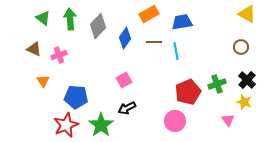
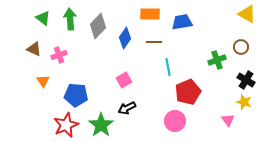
orange rectangle: moved 1 px right; rotated 30 degrees clockwise
cyan line: moved 8 px left, 16 px down
black cross: moved 1 px left; rotated 12 degrees counterclockwise
green cross: moved 24 px up
blue pentagon: moved 2 px up
